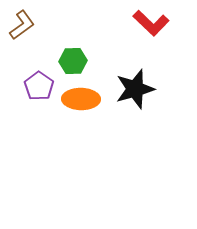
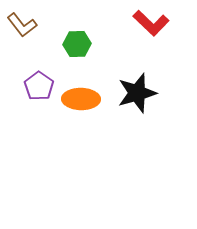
brown L-shape: rotated 88 degrees clockwise
green hexagon: moved 4 px right, 17 px up
black star: moved 2 px right, 4 px down
